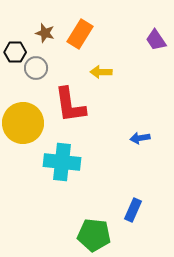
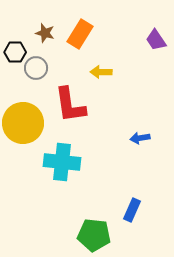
blue rectangle: moved 1 px left
